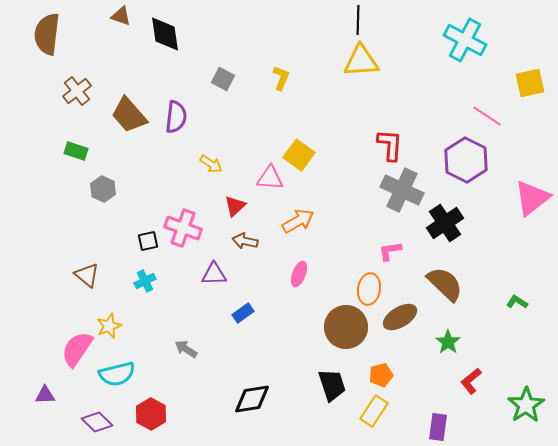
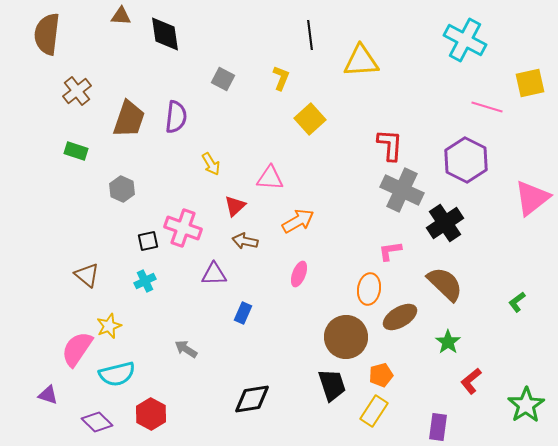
brown triangle at (121, 16): rotated 15 degrees counterclockwise
black line at (358, 20): moved 48 px left, 15 px down; rotated 8 degrees counterclockwise
brown trapezoid at (129, 115): moved 4 px down; rotated 120 degrees counterclockwise
pink line at (487, 116): moved 9 px up; rotated 16 degrees counterclockwise
yellow square at (299, 155): moved 11 px right, 36 px up; rotated 12 degrees clockwise
yellow arrow at (211, 164): rotated 25 degrees clockwise
gray hexagon at (103, 189): moved 19 px right
green L-shape at (517, 302): rotated 70 degrees counterclockwise
blue rectangle at (243, 313): rotated 30 degrees counterclockwise
brown circle at (346, 327): moved 10 px down
purple triangle at (45, 395): moved 3 px right; rotated 20 degrees clockwise
